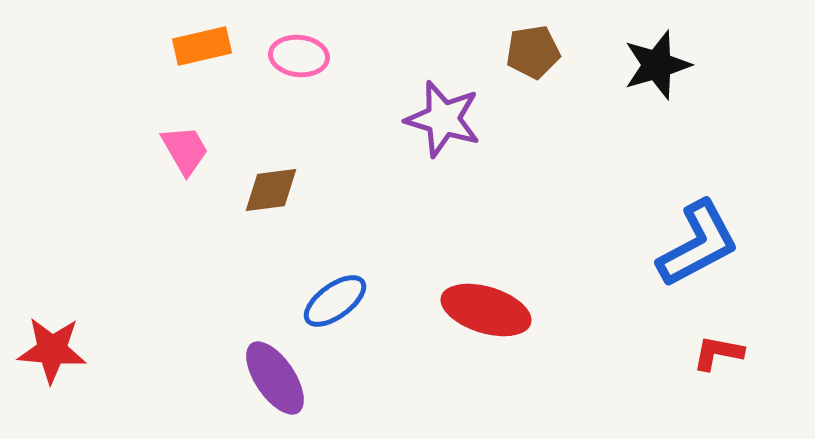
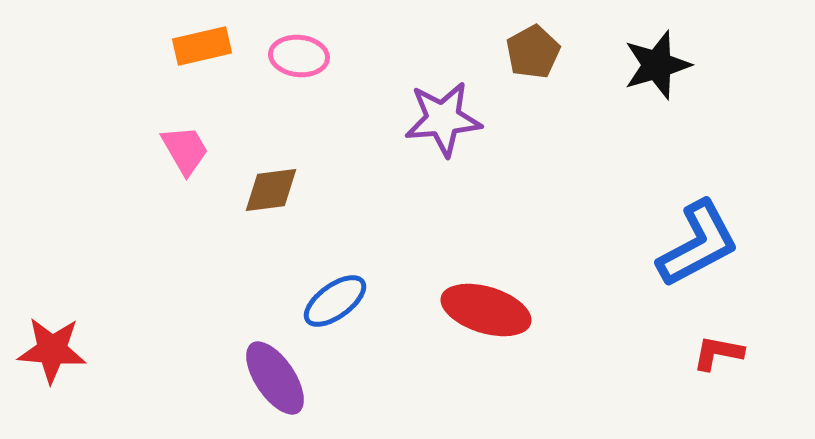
brown pentagon: rotated 20 degrees counterclockwise
purple star: rotated 22 degrees counterclockwise
